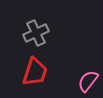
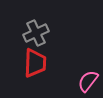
red trapezoid: moved 9 px up; rotated 16 degrees counterclockwise
